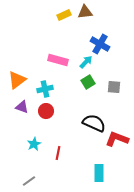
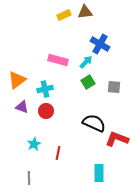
gray line: moved 3 px up; rotated 56 degrees counterclockwise
